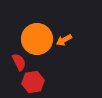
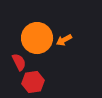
orange circle: moved 1 px up
